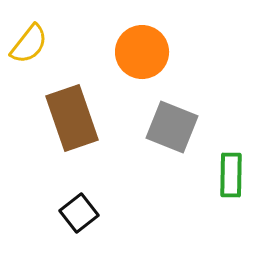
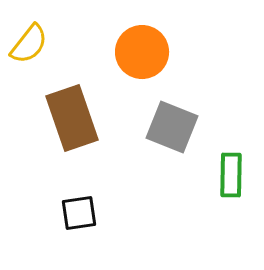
black square: rotated 30 degrees clockwise
